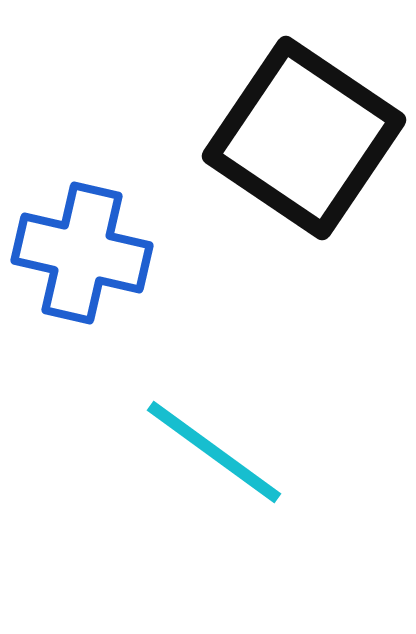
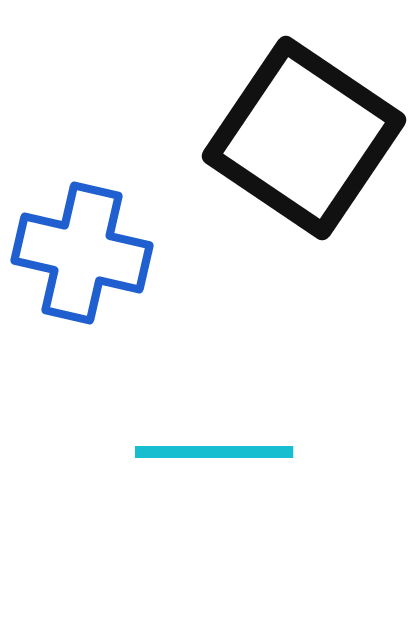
cyan line: rotated 36 degrees counterclockwise
